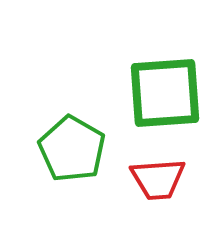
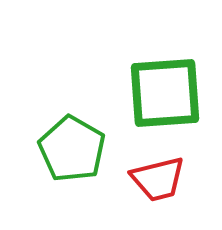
red trapezoid: rotated 10 degrees counterclockwise
